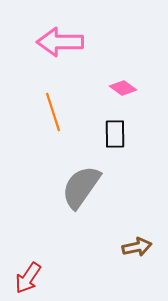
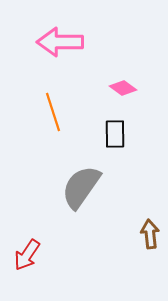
brown arrow: moved 13 px right, 13 px up; rotated 84 degrees counterclockwise
red arrow: moved 1 px left, 23 px up
